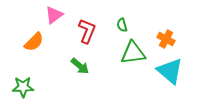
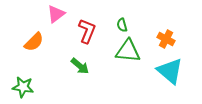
pink triangle: moved 2 px right, 1 px up
green triangle: moved 5 px left, 2 px up; rotated 12 degrees clockwise
green star: rotated 10 degrees clockwise
